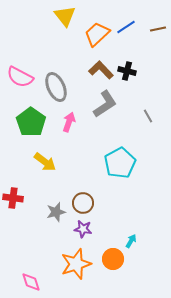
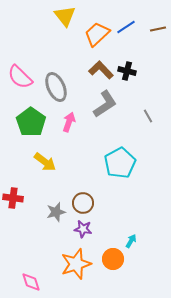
pink semicircle: rotated 16 degrees clockwise
